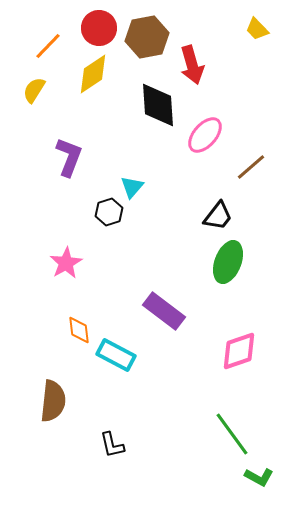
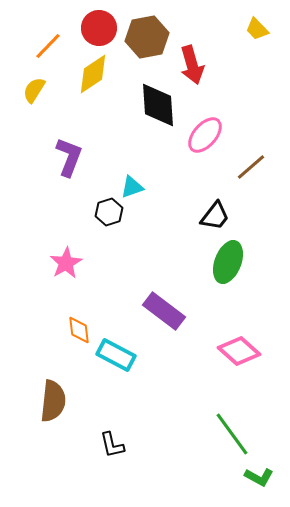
cyan triangle: rotated 30 degrees clockwise
black trapezoid: moved 3 px left
pink diamond: rotated 60 degrees clockwise
